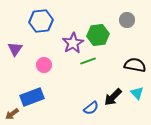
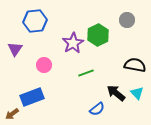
blue hexagon: moved 6 px left
green hexagon: rotated 20 degrees counterclockwise
green line: moved 2 px left, 12 px down
black arrow: moved 3 px right, 4 px up; rotated 84 degrees clockwise
blue semicircle: moved 6 px right, 1 px down
